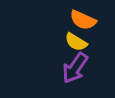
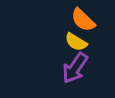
orange semicircle: rotated 20 degrees clockwise
